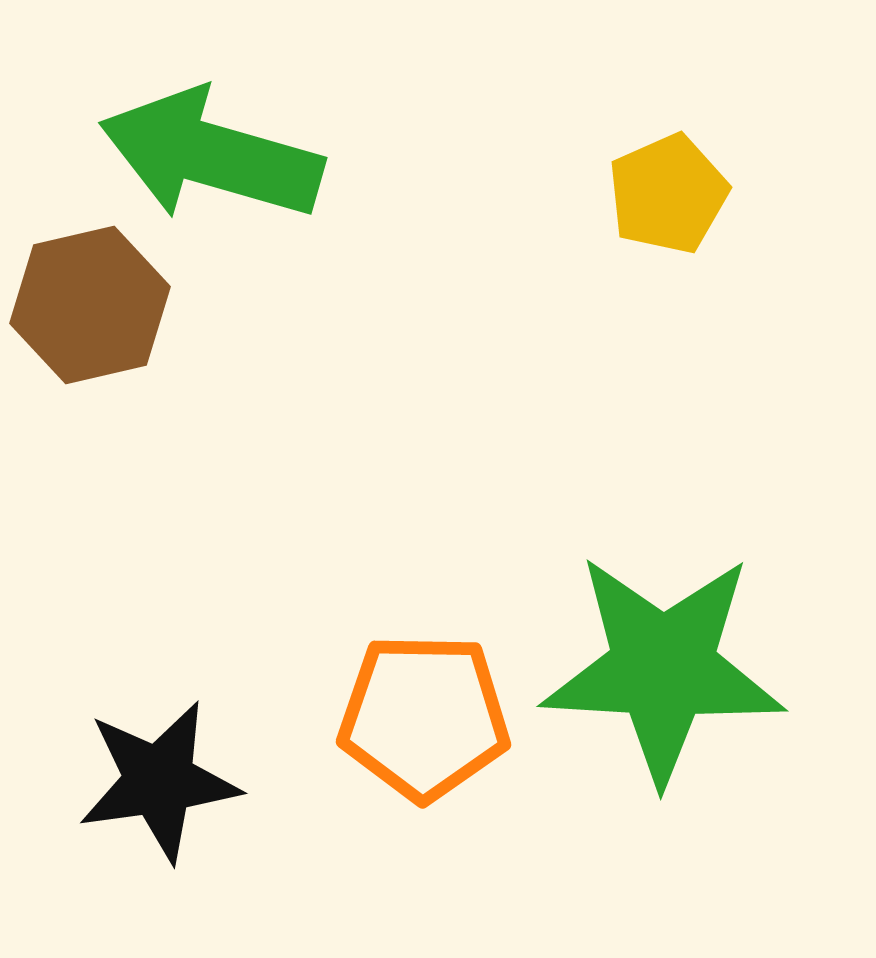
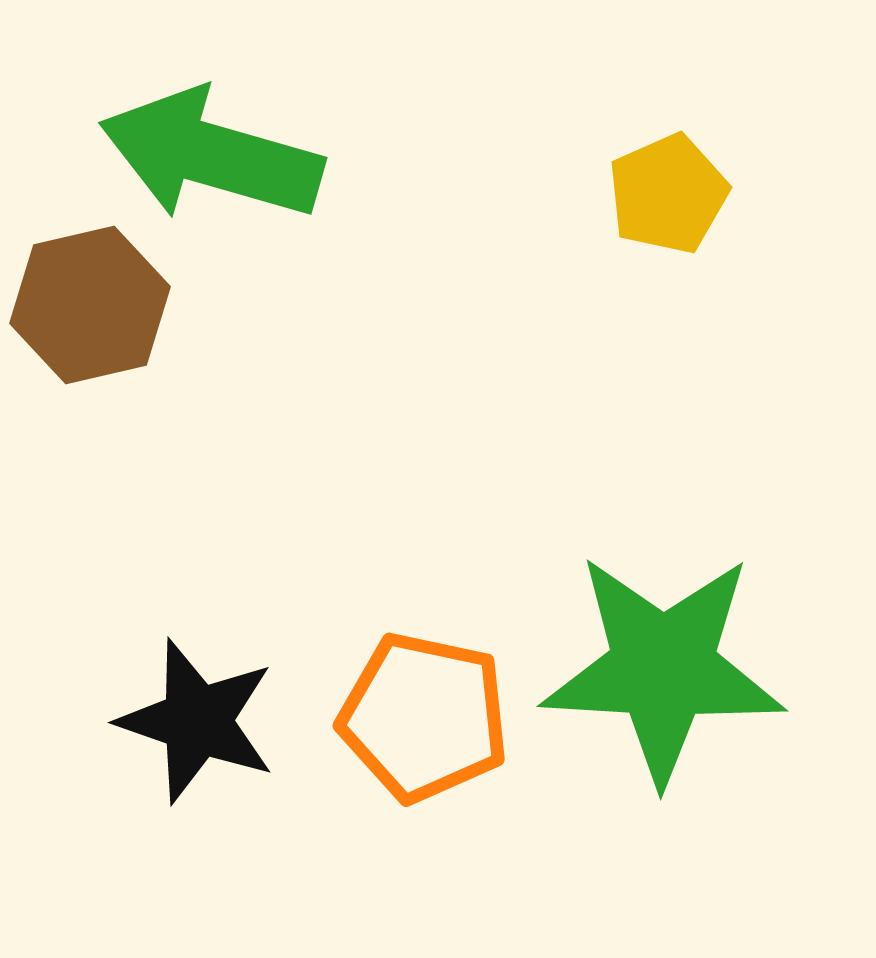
orange pentagon: rotated 11 degrees clockwise
black star: moved 38 px right, 60 px up; rotated 27 degrees clockwise
